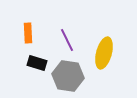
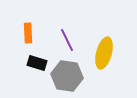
gray hexagon: moved 1 px left
